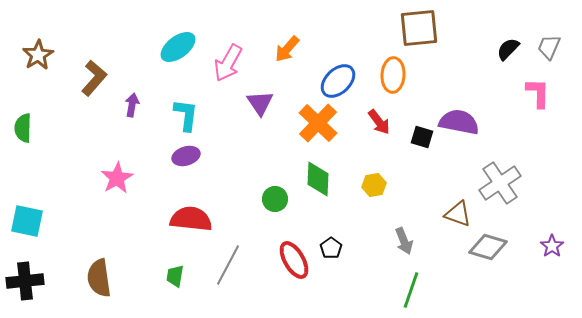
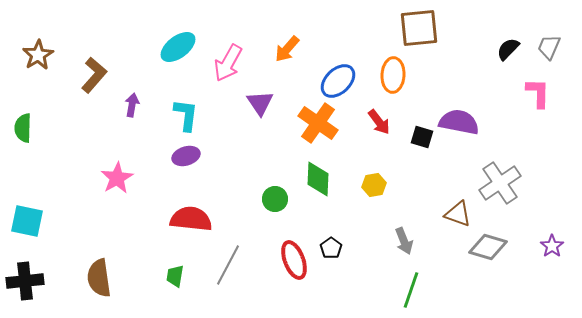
brown L-shape: moved 3 px up
orange cross: rotated 9 degrees counterclockwise
red ellipse: rotated 9 degrees clockwise
